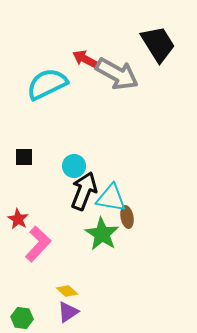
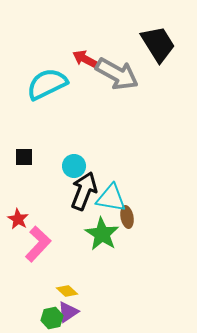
green hexagon: moved 30 px right; rotated 20 degrees counterclockwise
